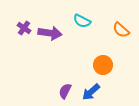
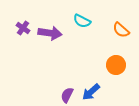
purple cross: moved 1 px left
orange circle: moved 13 px right
purple semicircle: moved 2 px right, 4 px down
